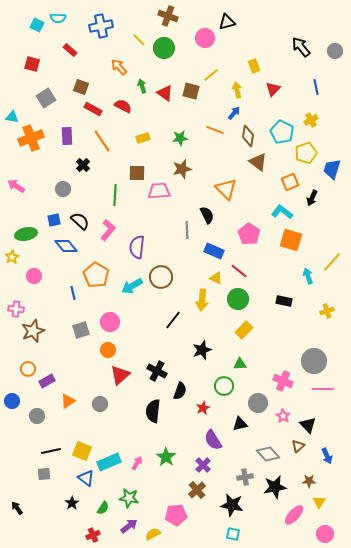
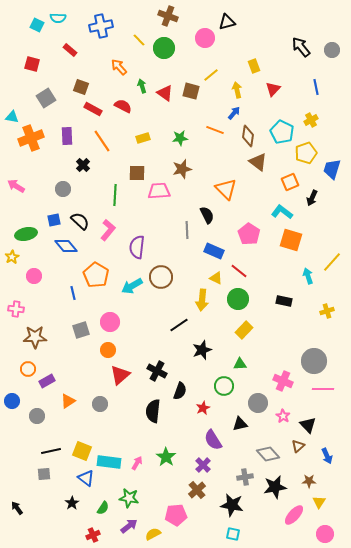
gray circle at (335, 51): moved 3 px left, 1 px up
black line at (173, 320): moved 6 px right, 5 px down; rotated 18 degrees clockwise
brown star at (33, 331): moved 2 px right, 6 px down; rotated 20 degrees clockwise
cyan rectangle at (109, 462): rotated 30 degrees clockwise
